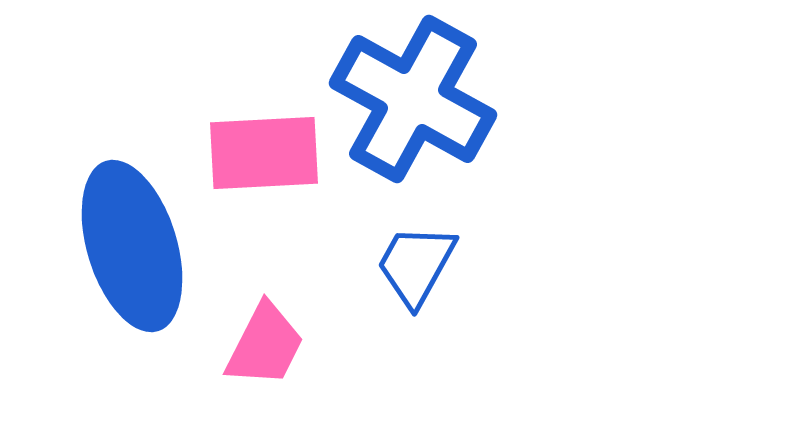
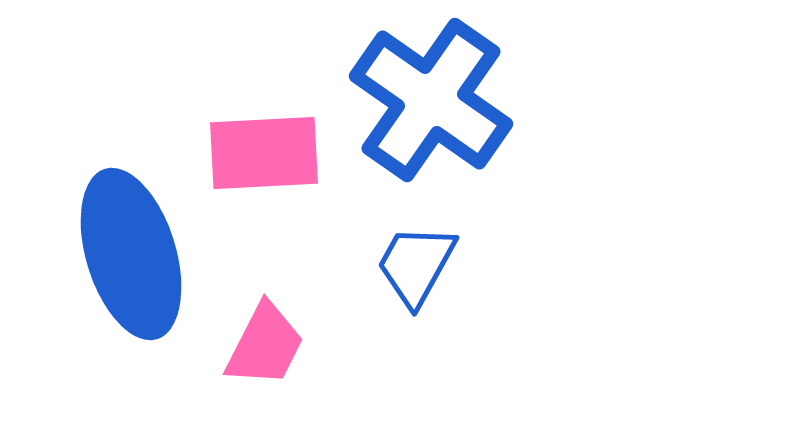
blue cross: moved 18 px right, 1 px down; rotated 6 degrees clockwise
blue ellipse: moved 1 px left, 8 px down
